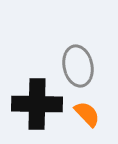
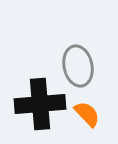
black cross: moved 3 px right; rotated 6 degrees counterclockwise
